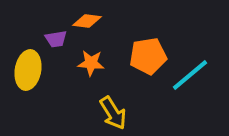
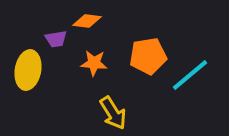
orange star: moved 3 px right
